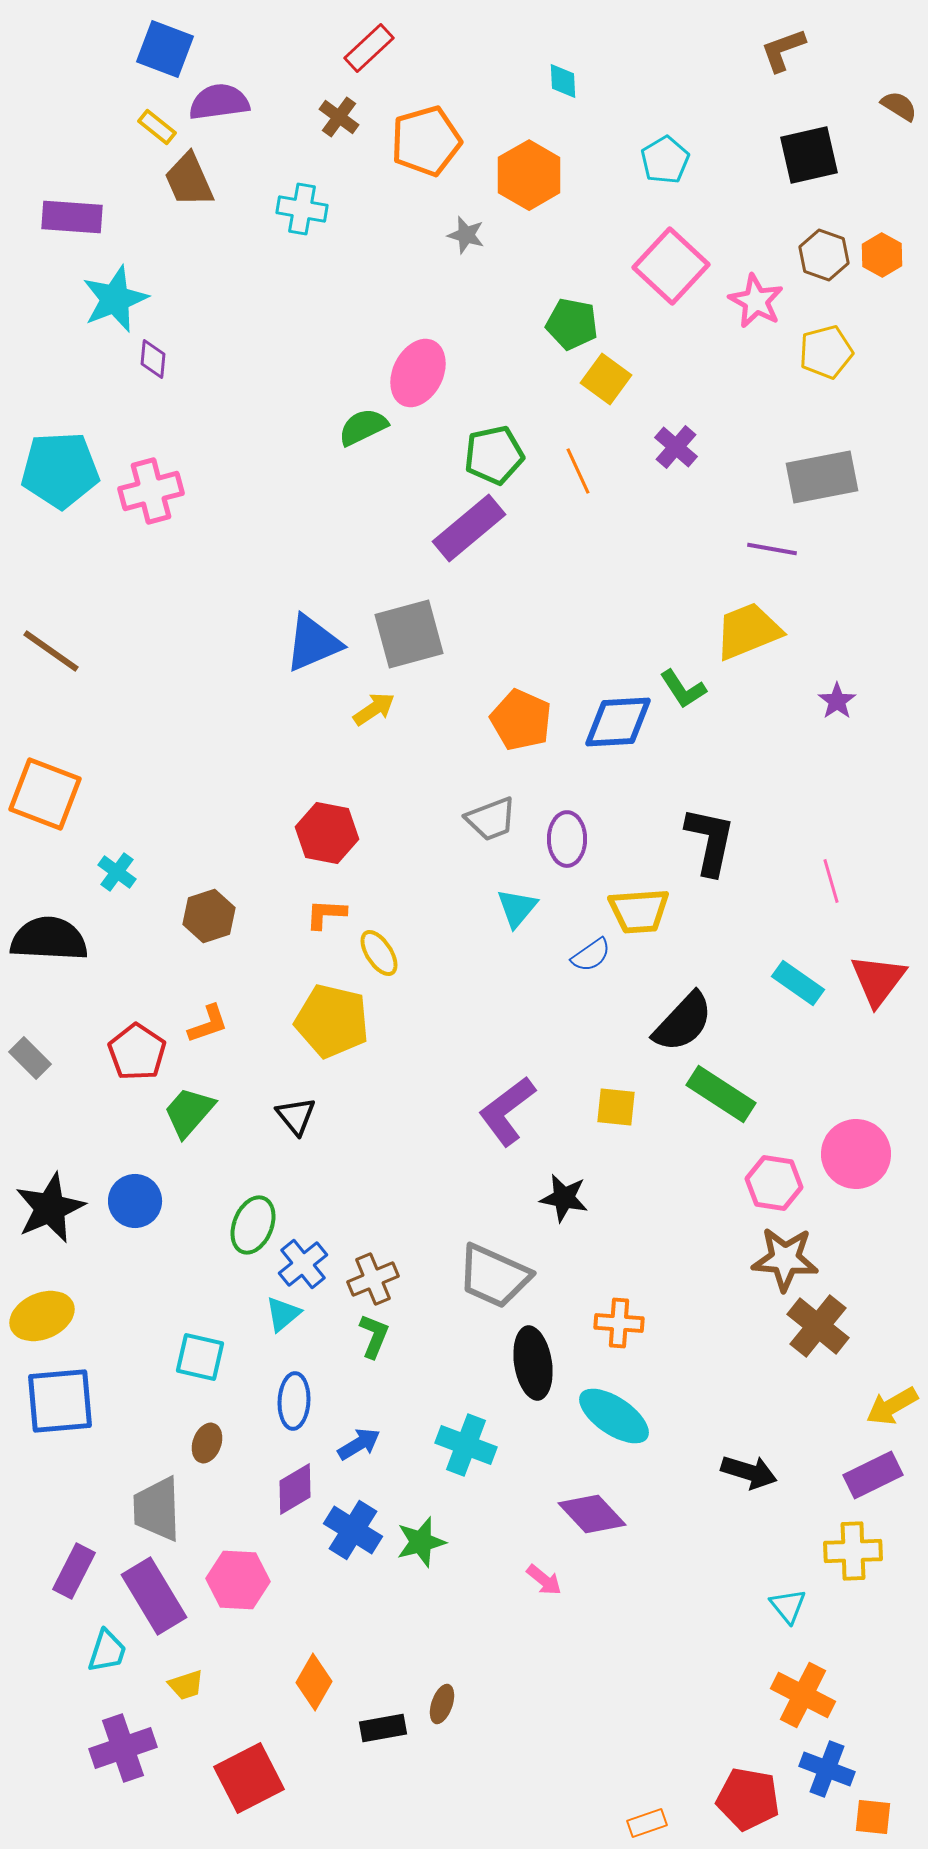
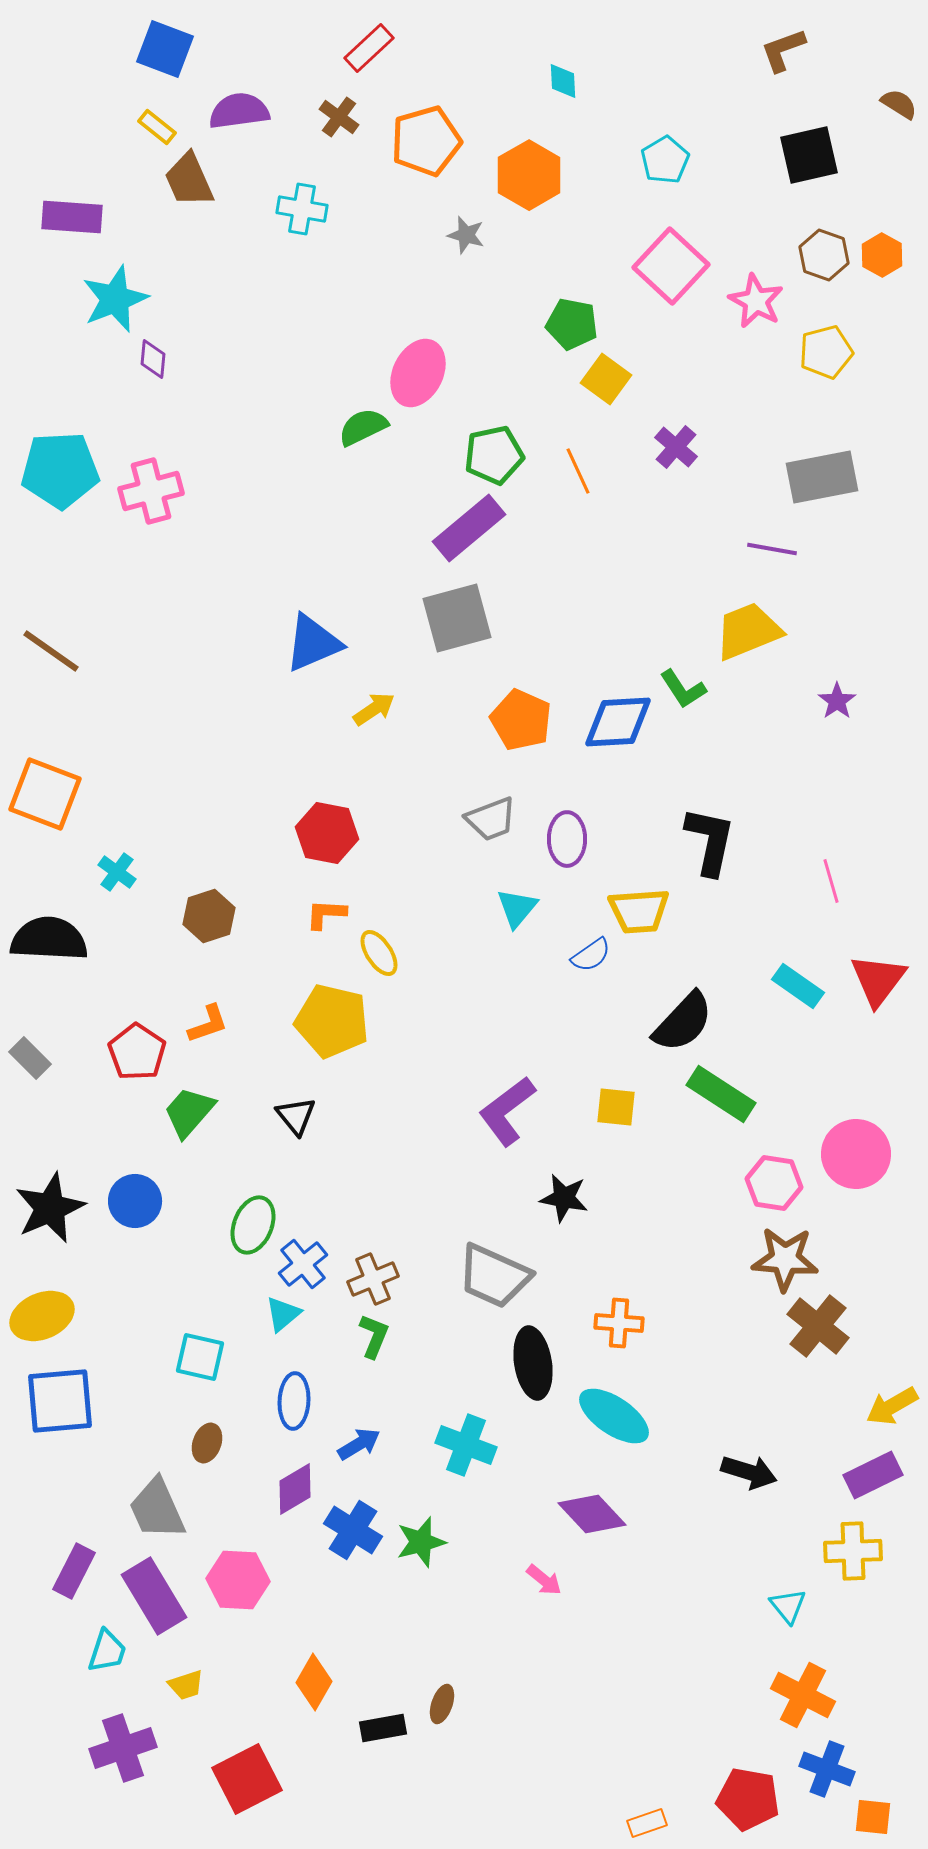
purple semicircle at (219, 102): moved 20 px right, 9 px down
brown semicircle at (899, 106): moved 2 px up
gray square at (409, 634): moved 48 px right, 16 px up
cyan rectangle at (798, 983): moved 3 px down
gray trapezoid at (157, 1509): rotated 22 degrees counterclockwise
red square at (249, 1778): moved 2 px left, 1 px down
